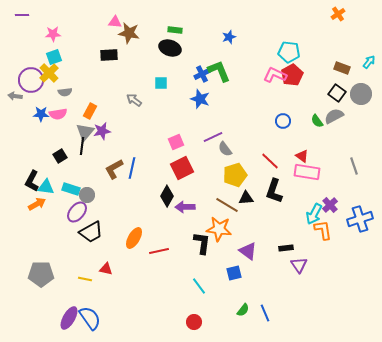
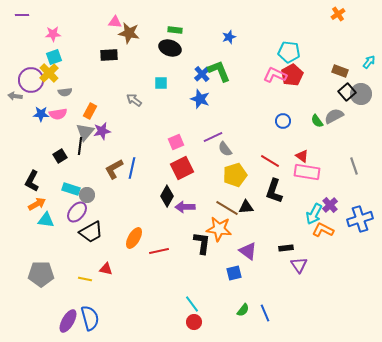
brown rectangle at (342, 68): moved 2 px left, 3 px down
blue cross at (202, 74): rotated 14 degrees counterclockwise
black square at (337, 93): moved 10 px right, 1 px up; rotated 12 degrees clockwise
black line at (82, 146): moved 2 px left
red line at (270, 161): rotated 12 degrees counterclockwise
cyan triangle at (46, 187): moved 33 px down
black triangle at (246, 198): moved 9 px down
brown line at (227, 205): moved 3 px down
orange L-shape at (323, 230): rotated 55 degrees counterclockwise
cyan line at (199, 286): moved 7 px left, 18 px down
purple ellipse at (69, 318): moved 1 px left, 3 px down
blue semicircle at (90, 318): rotated 20 degrees clockwise
